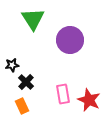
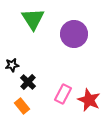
purple circle: moved 4 px right, 6 px up
black cross: moved 2 px right
pink rectangle: rotated 36 degrees clockwise
orange rectangle: rotated 14 degrees counterclockwise
